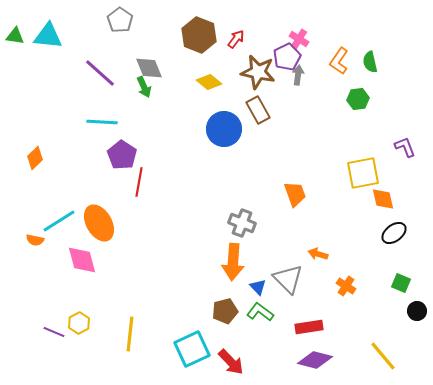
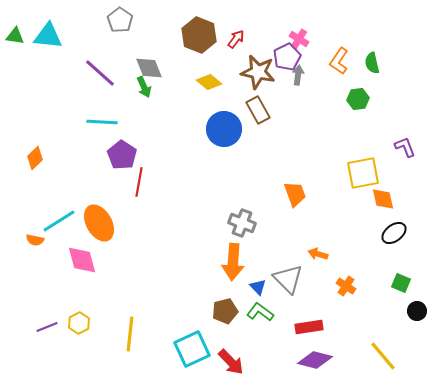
green semicircle at (370, 62): moved 2 px right, 1 px down
purple line at (54, 332): moved 7 px left, 5 px up; rotated 45 degrees counterclockwise
